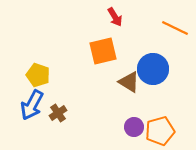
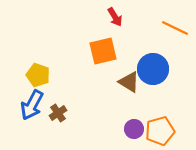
purple circle: moved 2 px down
